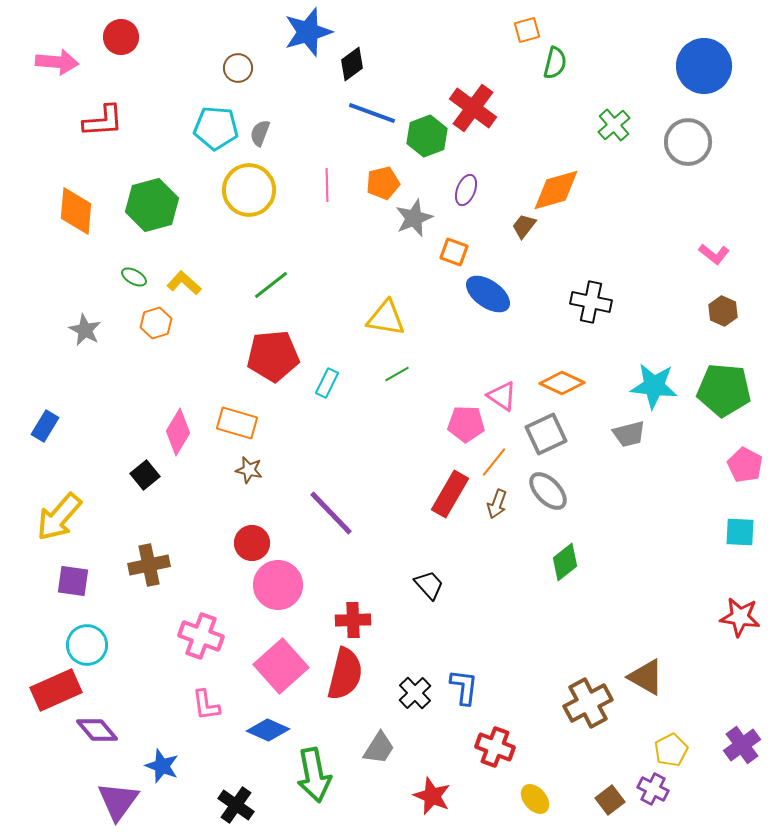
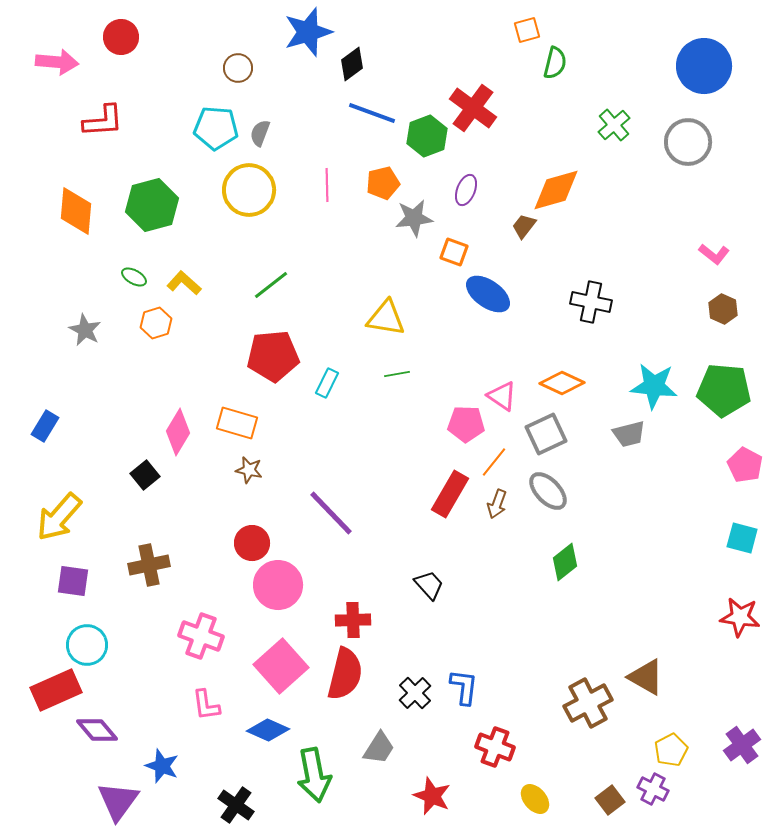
gray star at (414, 218): rotated 15 degrees clockwise
brown hexagon at (723, 311): moved 2 px up
green line at (397, 374): rotated 20 degrees clockwise
cyan square at (740, 532): moved 2 px right, 6 px down; rotated 12 degrees clockwise
